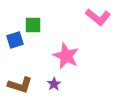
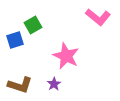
green square: rotated 30 degrees counterclockwise
